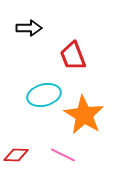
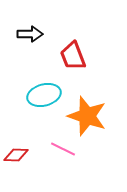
black arrow: moved 1 px right, 6 px down
orange star: moved 3 px right, 1 px down; rotated 12 degrees counterclockwise
pink line: moved 6 px up
